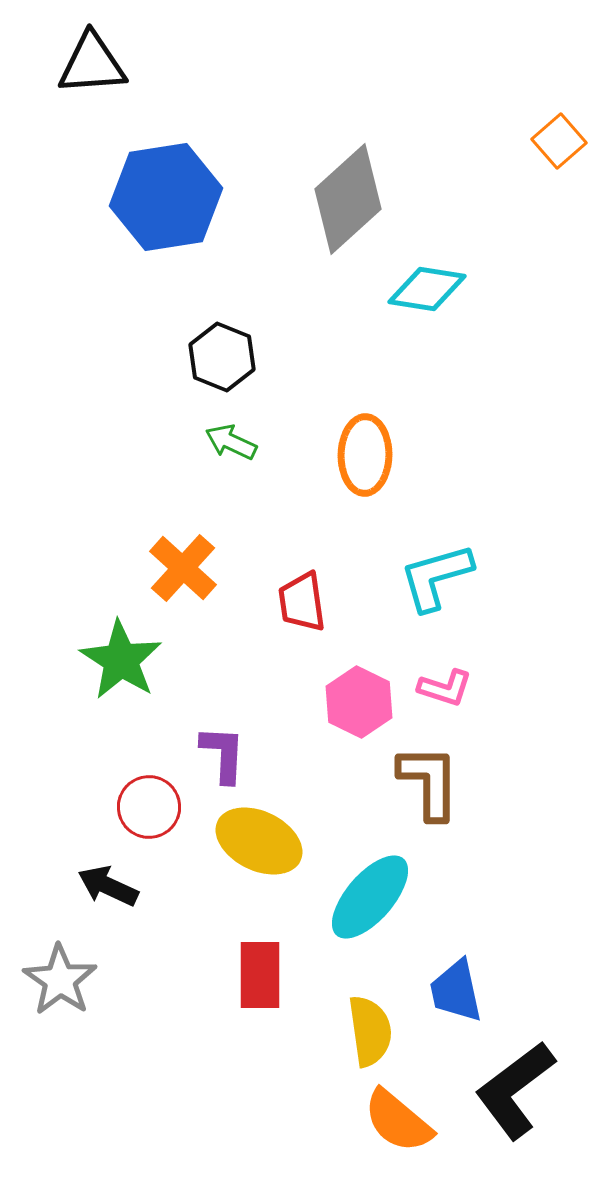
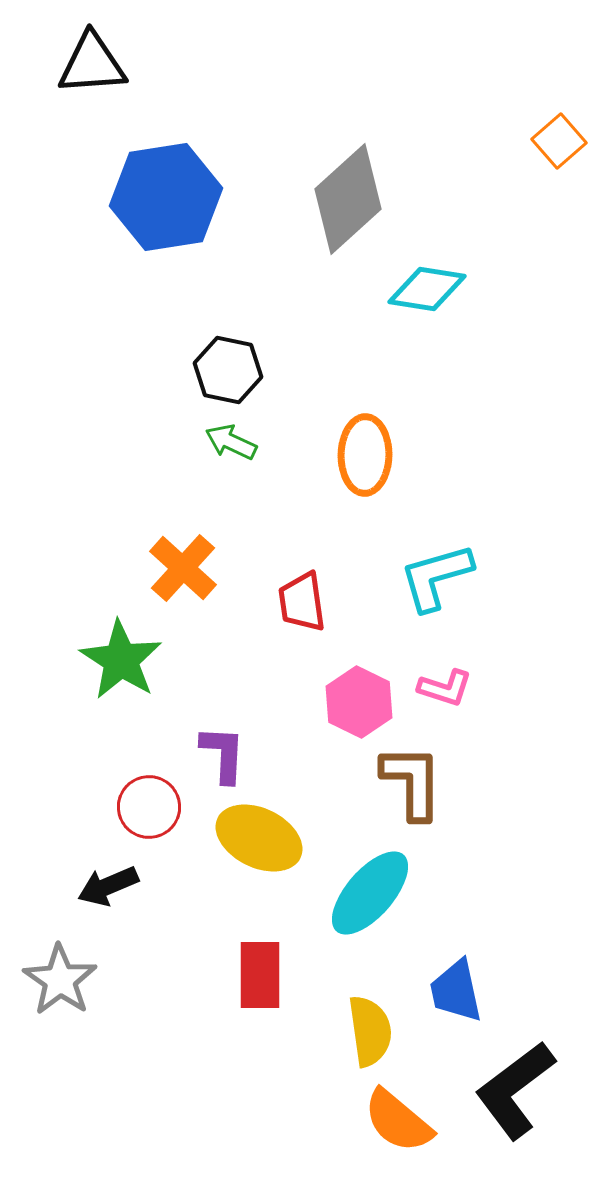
black hexagon: moved 6 px right, 13 px down; rotated 10 degrees counterclockwise
brown L-shape: moved 17 px left
yellow ellipse: moved 3 px up
black arrow: rotated 48 degrees counterclockwise
cyan ellipse: moved 4 px up
